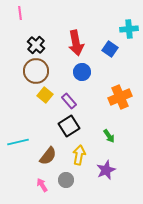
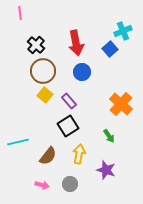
cyan cross: moved 6 px left, 2 px down; rotated 18 degrees counterclockwise
blue square: rotated 14 degrees clockwise
brown circle: moved 7 px right
orange cross: moved 1 px right, 7 px down; rotated 25 degrees counterclockwise
black square: moved 1 px left
yellow arrow: moved 1 px up
purple star: rotated 30 degrees counterclockwise
gray circle: moved 4 px right, 4 px down
pink arrow: rotated 136 degrees clockwise
